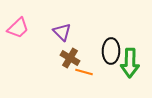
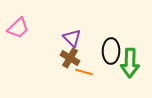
purple triangle: moved 10 px right, 6 px down
